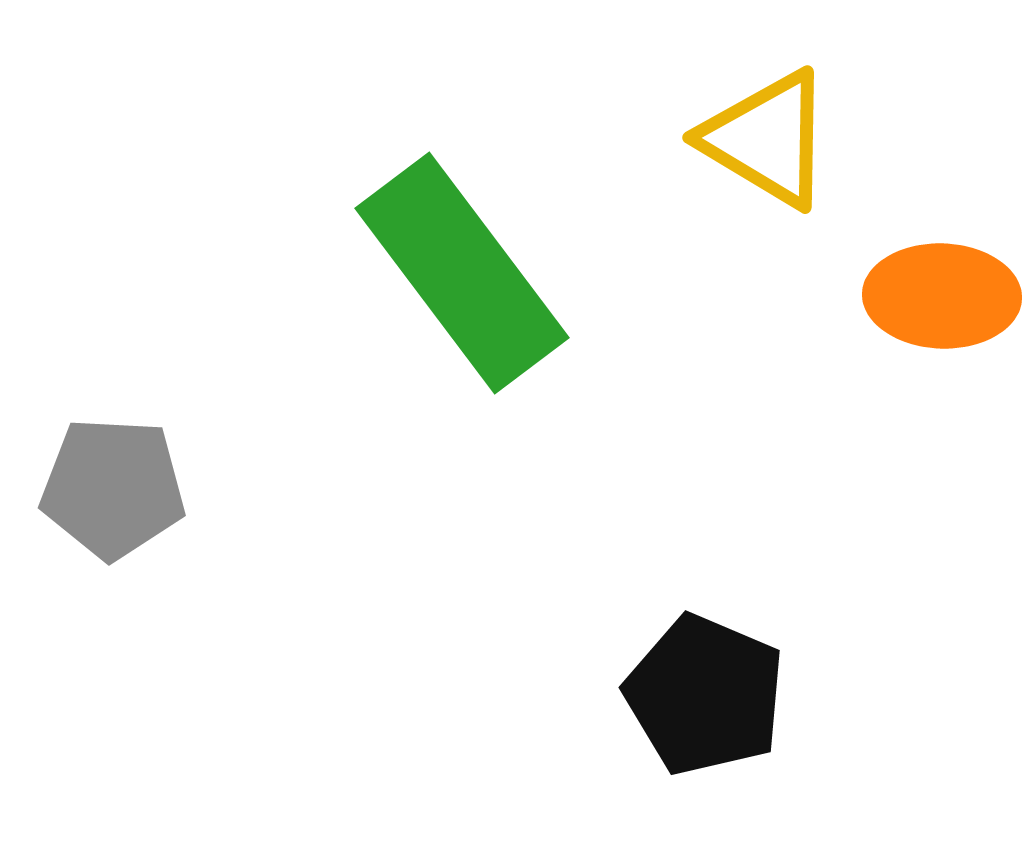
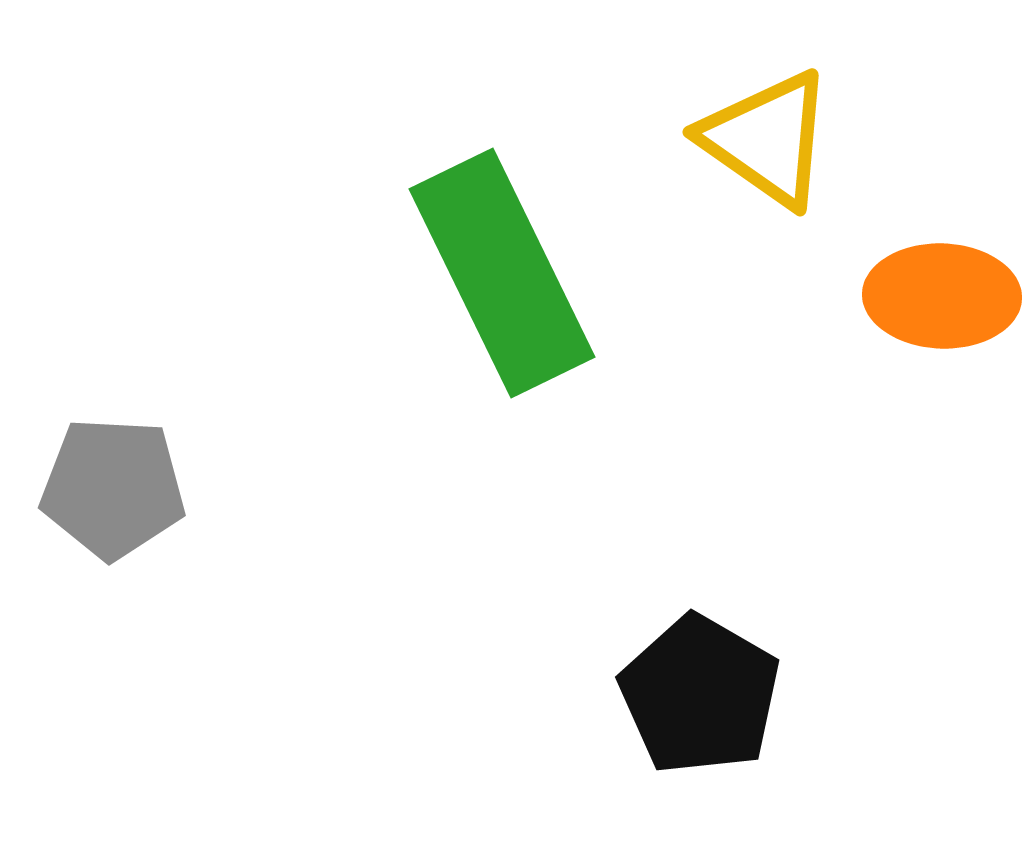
yellow triangle: rotated 4 degrees clockwise
green rectangle: moved 40 px right; rotated 11 degrees clockwise
black pentagon: moved 5 px left; rotated 7 degrees clockwise
